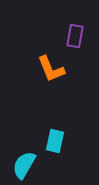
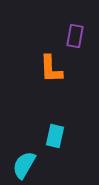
orange L-shape: rotated 20 degrees clockwise
cyan rectangle: moved 5 px up
